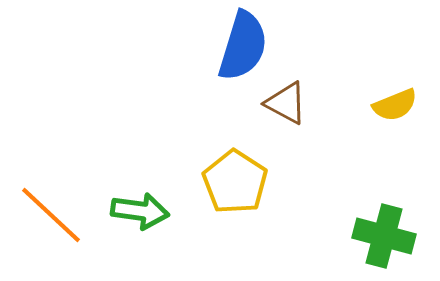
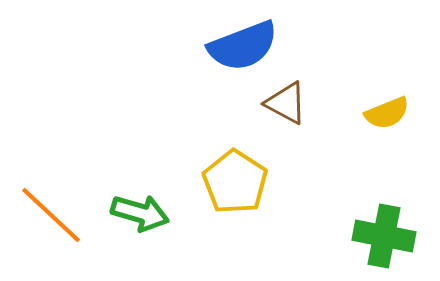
blue semicircle: rotated 52 degrees clockwise
yellow semicircle: moved 8 px left, 8 px down
green arrow: moved 2 px down; rotated 8 degrees clockwise
green cross: rotated 4 degrees counterclockwise
